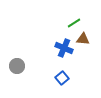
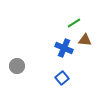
brown triangle: moved 2 px right, 1 px down
